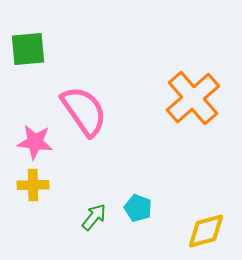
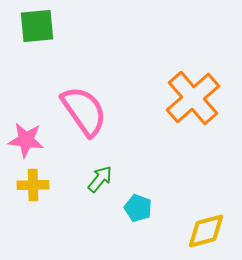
green square: moved 9 px right, 23 px up
pink star: moved 9 px left, 2 px up
green arrow: moved 6 px right, 38 px up
